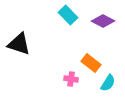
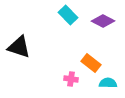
black triangle: moved 3 px down
cyan semicircle: rotated 120 degrees counterclockwise
